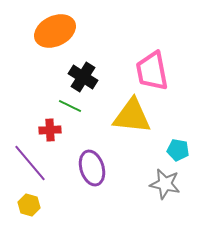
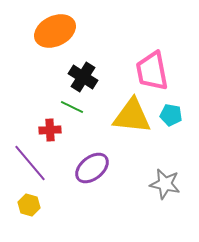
green line: moved 2 px right, 1 px down
cyan pentagon: moved 7 px left, 35 px up
purple ellipse: rotated 68 degrees clockwise
